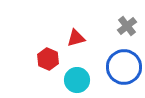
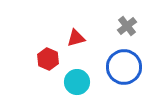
cyan circle: moved 2 px down
